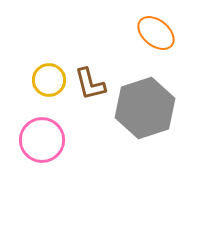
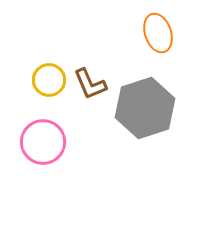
orange ellipse: moved 2 px right; rotated 33 degrees clockwise
brown L-shape: rotated 9 degrees counterclockwise
pink circle: moved 1 px right, 2 px down
